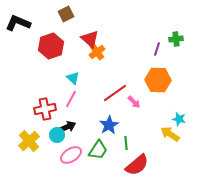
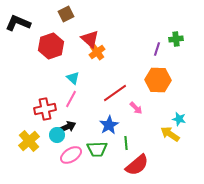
pink arrow: moved 2 px right, 6 px down
green trapezoid: moved 1 px left, 1 px up; rotated 55 degrees clockwise
